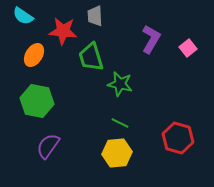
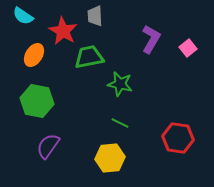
red star: rotated 24 degrees clockwise
green trapezoid: moved 2 px left; rotated 96 degrees clockwise
red hexagon: rotated 8 degrees counterclockwise
yellow hexagon: moved 7 px left, 5 px down
